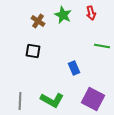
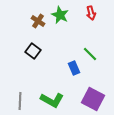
green star: moved 3 px left
green line: moved 12 px left, 8 px down; rotated 35 degrees clockwise
black square: rotated 28 degrees clockwise
